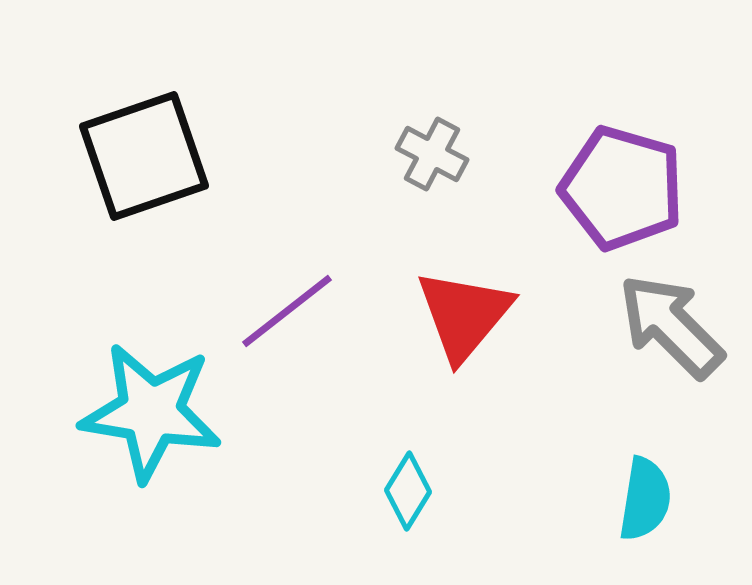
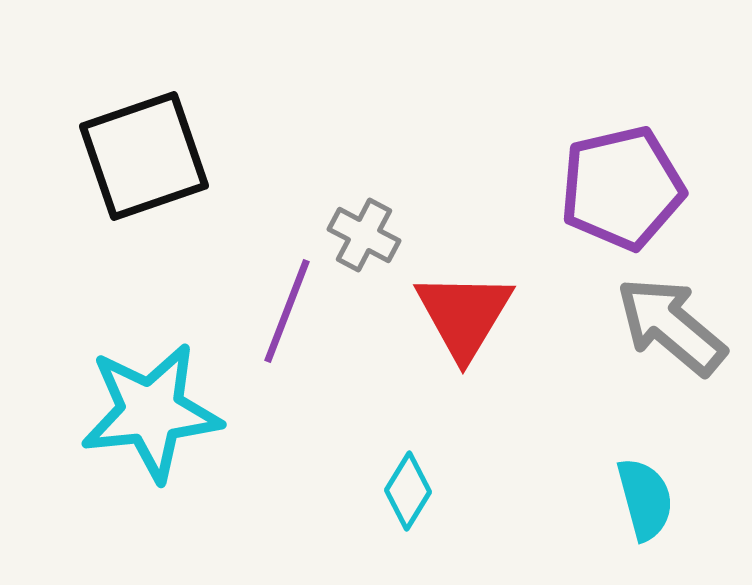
gray cross: moved 68 px left, 81 px down
purple pentagon: rotated 29 degrees counterclockwise
purple line: rotated 31 degrees counterclockwise
red triangle: rotated 9 degrees counterclockwise
gray arrow: rotated 5 degrees counterclockwise
cyan star: rotated 15 degrees counterclockwise
cyan semicircle: rotated 24 degrees counterclockwise
